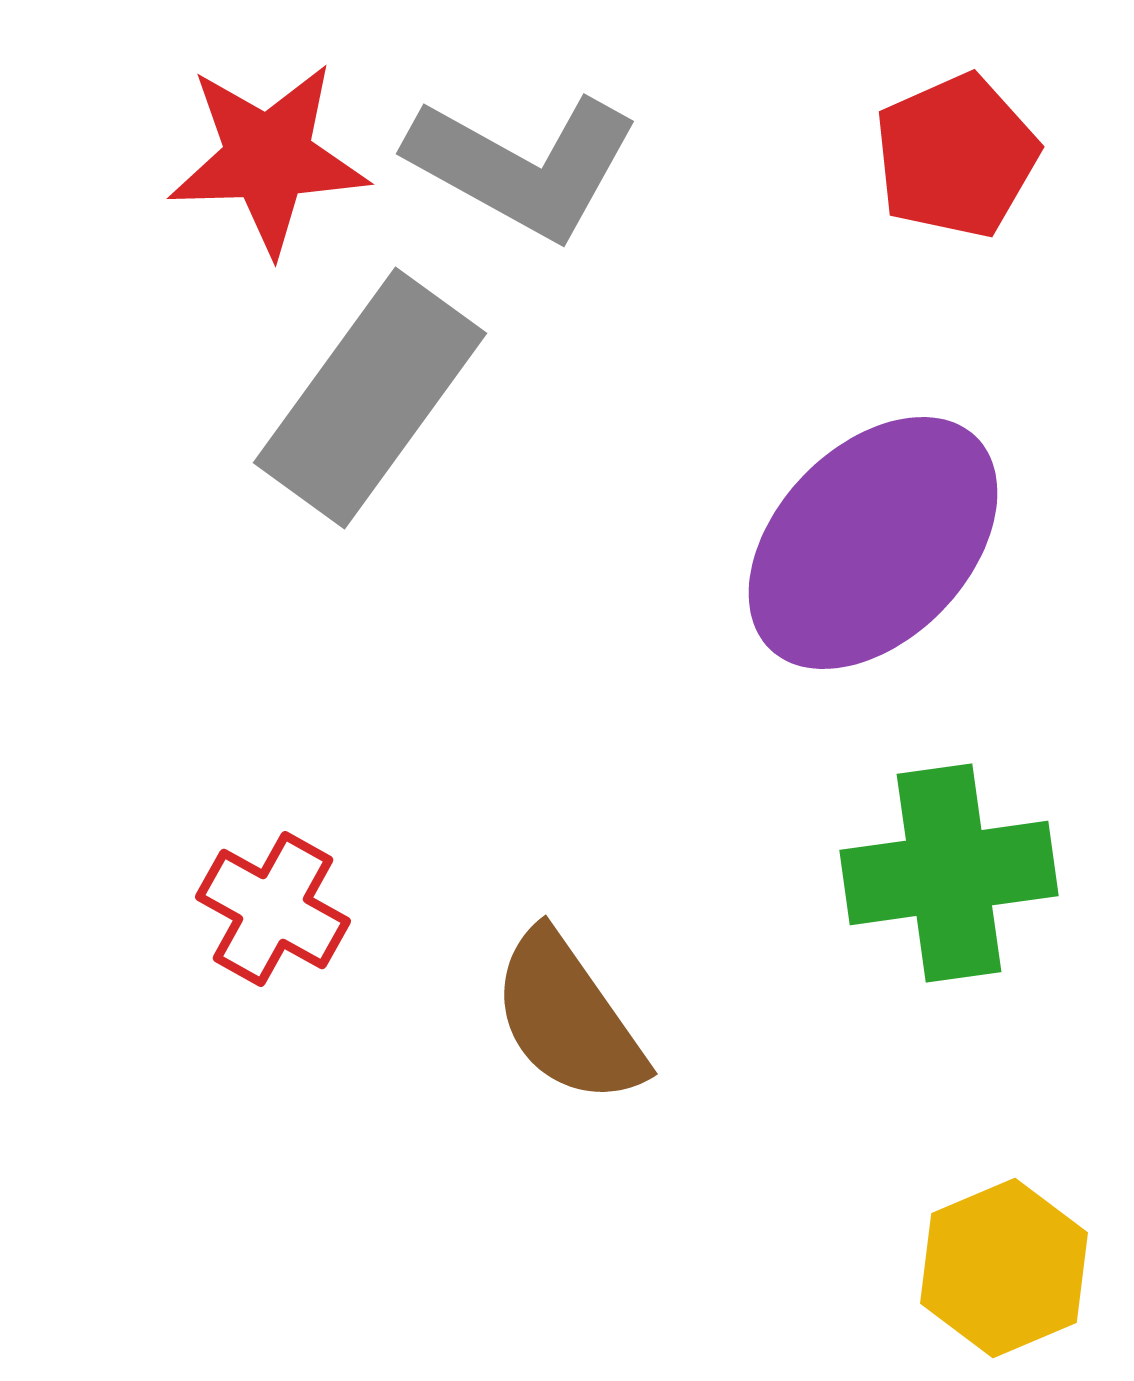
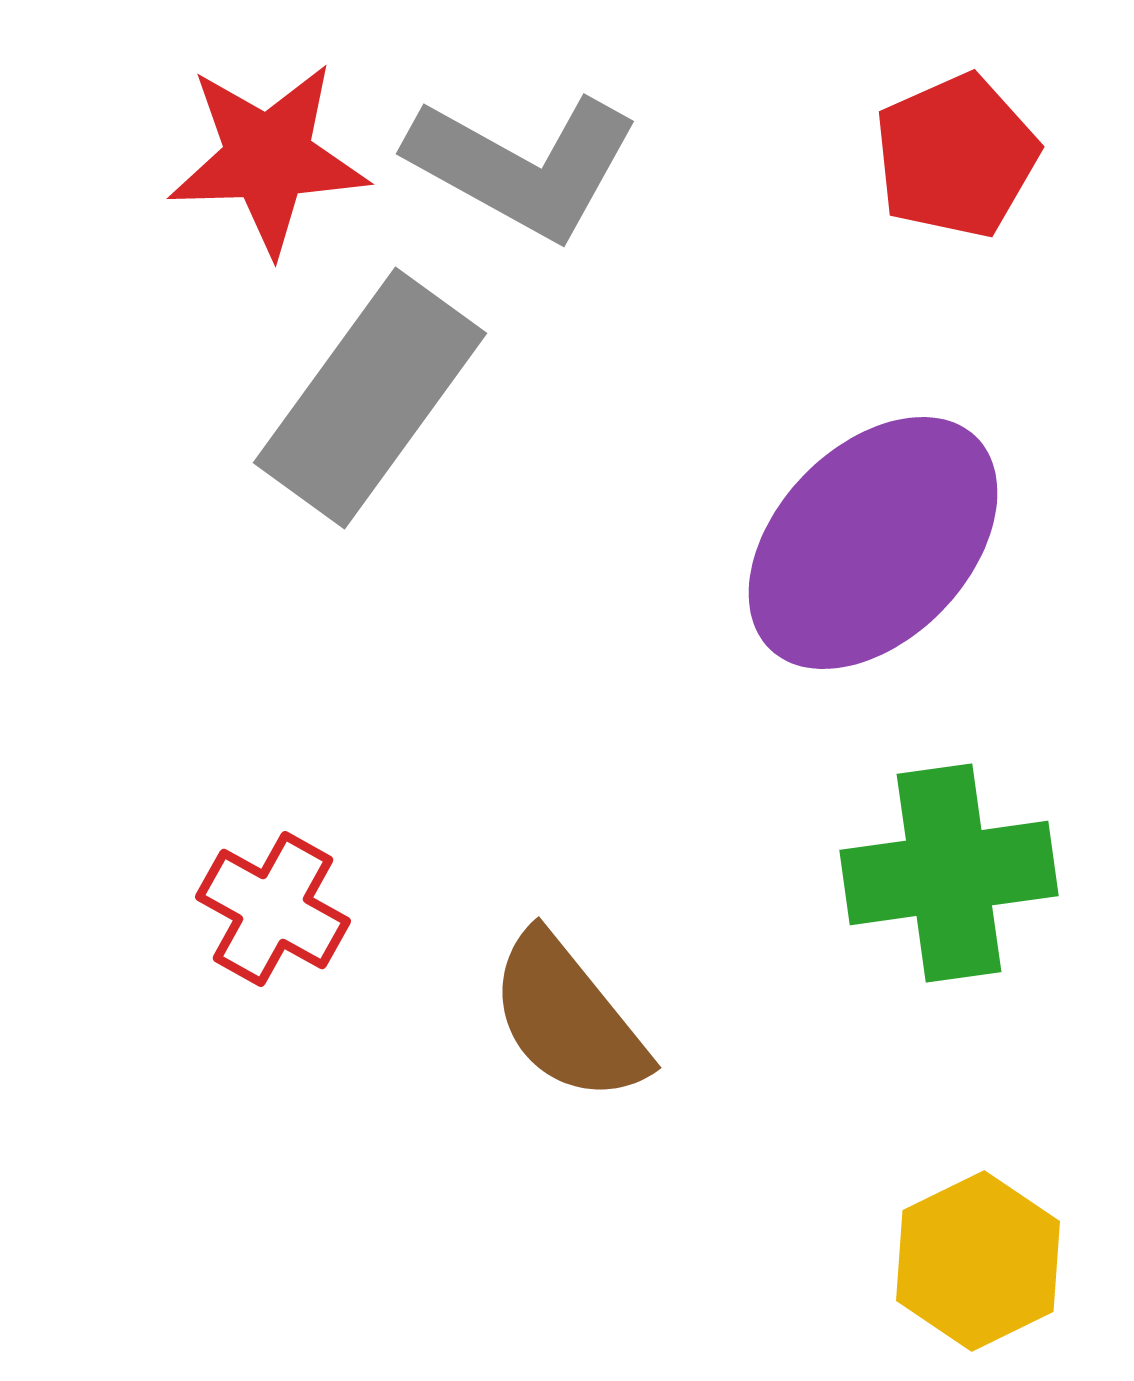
brown semicircle: rotated 4 degrees counterclockwise
yellow hexagon: moved 26 px left, 7 px up; rotated 3 degrees counterclockwise
